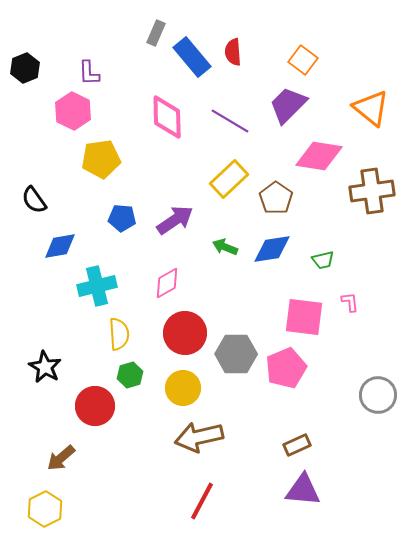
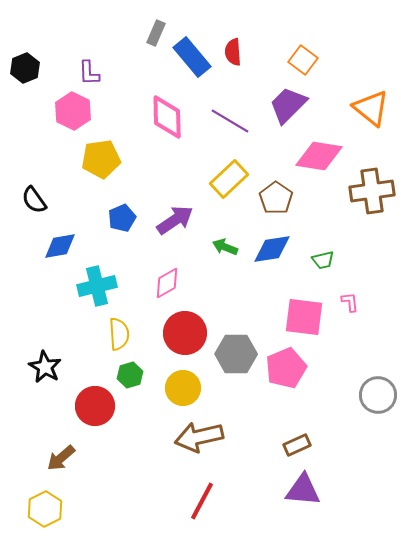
blue pentagon at (122, 218): rotated 28 degrees counterclockwise
